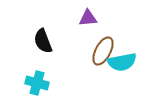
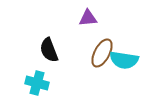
black semicircle: moved 6 px right, 9 px down
brown ellipse: moved 1 px left, 2 px down
cyan semicircle: moved 2 px right, 2 px up; rotated 20 degrees clockwise
